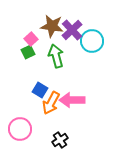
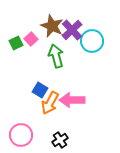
brown star: rotated 15 degrees clockwise
green square: moved 12 px left, 9 px up
orange arrow: moved 1 px left
pink circle: moved 1 px right, 6 px down
